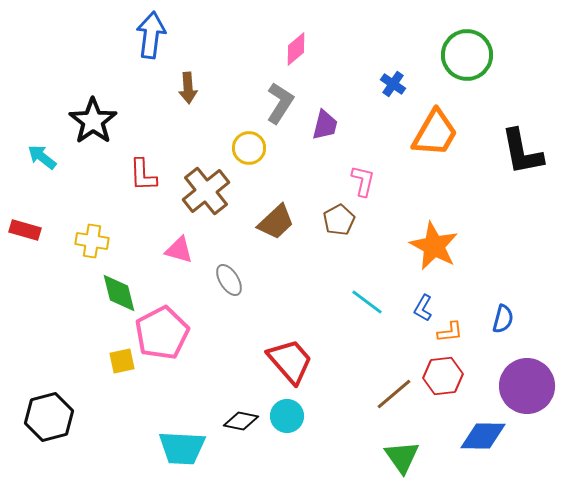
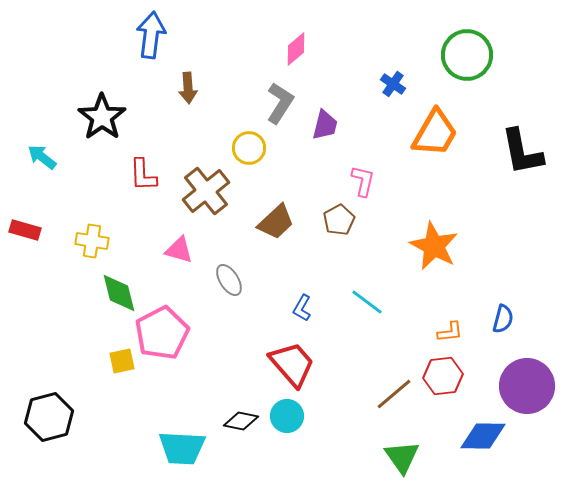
black star: moved 9 px right, 4 px up
blue L-shape: moved 121 px left
red trapezoid: moved 2 px right, 3 px down
